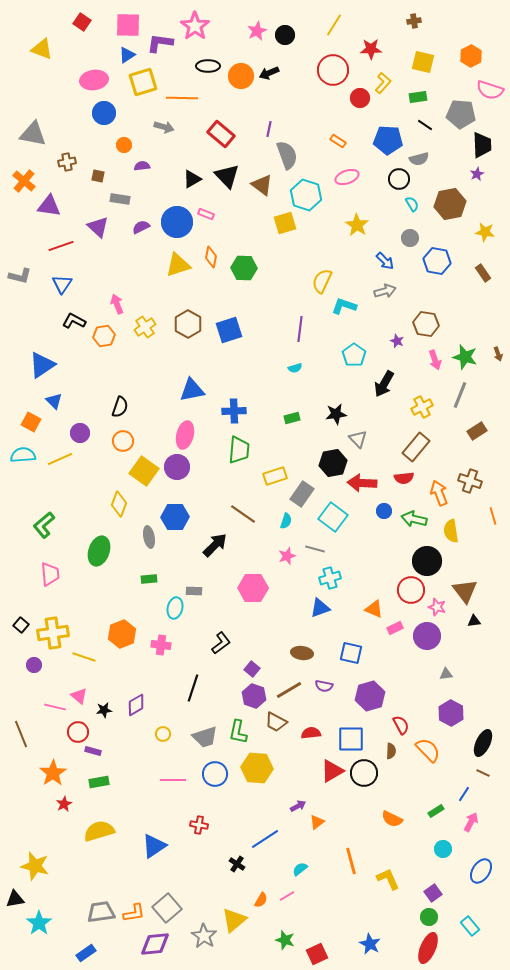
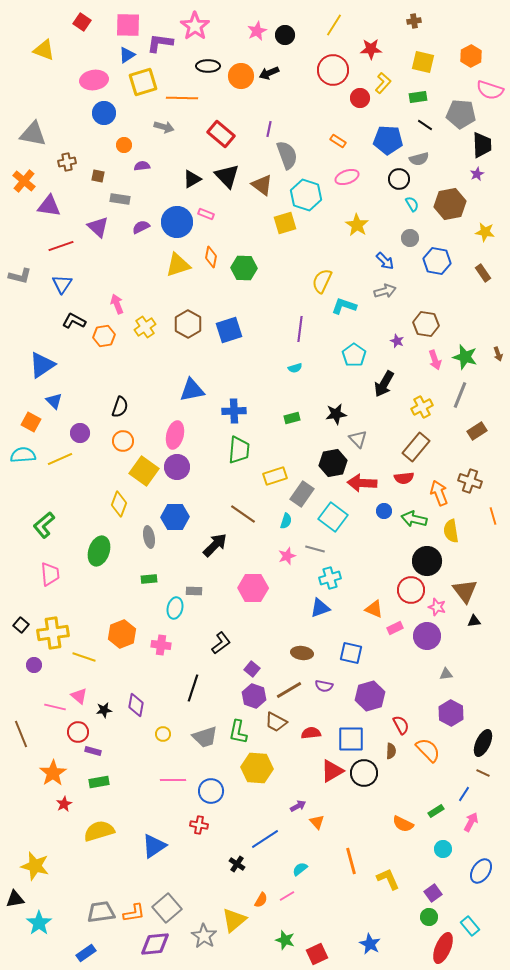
yellow triangle at (42, 49): moved 2 px right, 1 px down
pink ellipse at (185, 435): moved 10 px left
purple diamond at (136, 705): rotated 50 degrees counterclockwise
blue circle at (215, 774): moved 4 px left, 17 px down
orange semicircle at (392, 819): moved 11 px right, 5 px down
orange triangle at (317, 822): rotated 35 degrees counterclockwise
red ellipse at (428, 948): moved 15 px right
